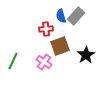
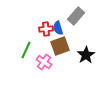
blue semicircle: moved 3 px left, 12 px down
green line: moved 13 px right, 11 px up
